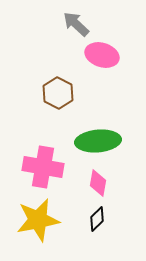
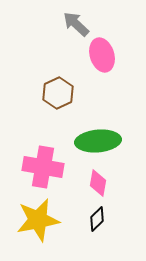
pink ellipse: rotated 56 degrees clockwise
brown hexagon: rotated 8 degrees clockwise
